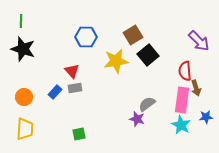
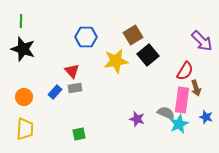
purple arrow: moved 3 px right
red semicircle: rotated 144 degrees counterclockwise
gray semicircle: moved 19 px right, 9 px down; rotated 60 degrees clockwise
blue star: rotated 24 degrees clockwise
cyan star: moved 2 px left, 1 px up; rotated 18 degrees clockwise
